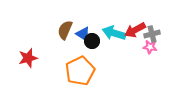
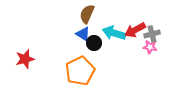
brown semicircle: moved 22 px right, 16 px up
black circle: moved 2 px right, 2 px down
red star: moved 3 px left, 1 px down
